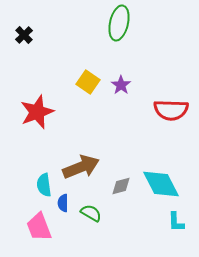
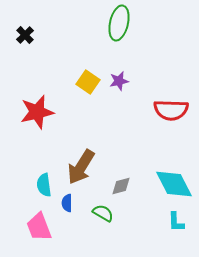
black cross: moved 1 px right
purple star: moved 2 px left, 4 px up; rotated 24 degrees clockwise
red star: rotated 8 degrees clockwise
brown arrow: rotated 144 degrees clockwise
cyan diamond: moved 13 px right
blue semicircle: moved 4 px right
green semicircle: moved 12 px right
